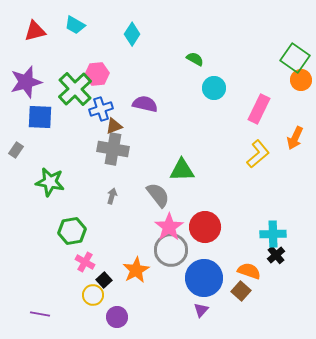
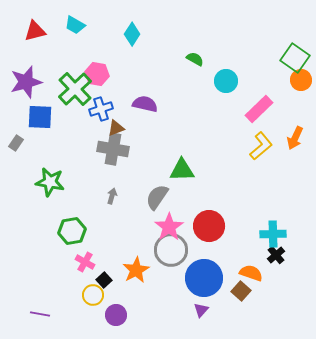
pink hexagon: rotated 15 degrees clockwise
cyan circle: moved 12 px right, 7 px up
pink rectangle: rotated 20 degrees clockwise
brown triangle: moved 2 px right, 2 px down
gray rectangle: moved 7 px up
yellow L-shape: moved 3 px right, 8 px up
gray semicircle: moved 1 px left, 2 px down; rotated 108 degrees counterclockwise
red circle: moved 4 px right, 1 px up
orange semicircle: moved 2 px right, 2 px down
purple circle: moved 1 px left, 2 px up
